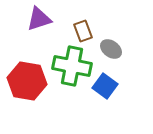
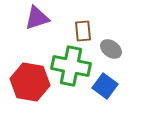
purple triangle: moved 2 px left, 1 px up
brown rectangle: rotated 15 degrees clockwise
green cross: moved 1 px left
red hexagon: moved 3 px right, 1 px down
